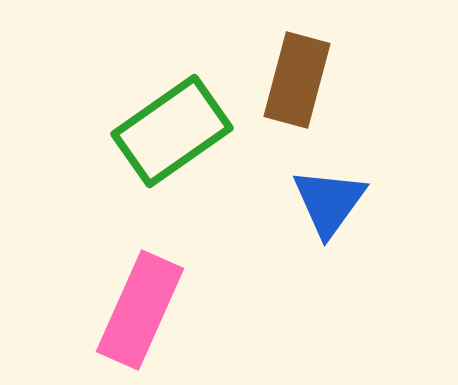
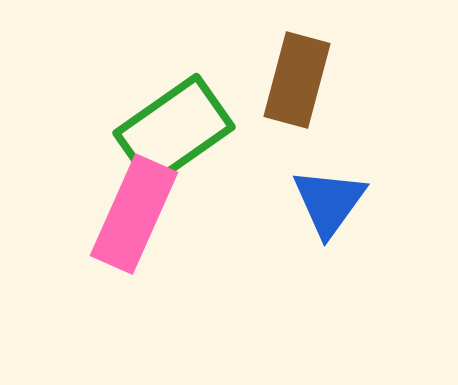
green rectangle: moved 2 px right, 1 px up
pink rectangle: moved 6 px left, 96 px up
